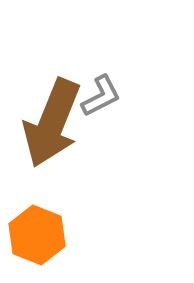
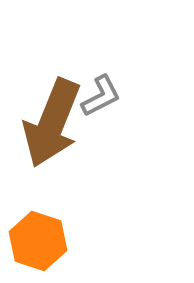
orange hexagon: moved 1 px right, 6 px down; rotated 4 degrees counterclockwise
